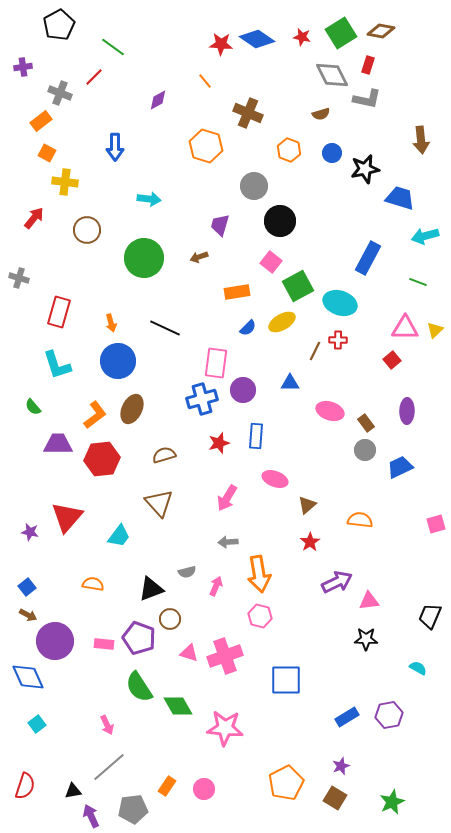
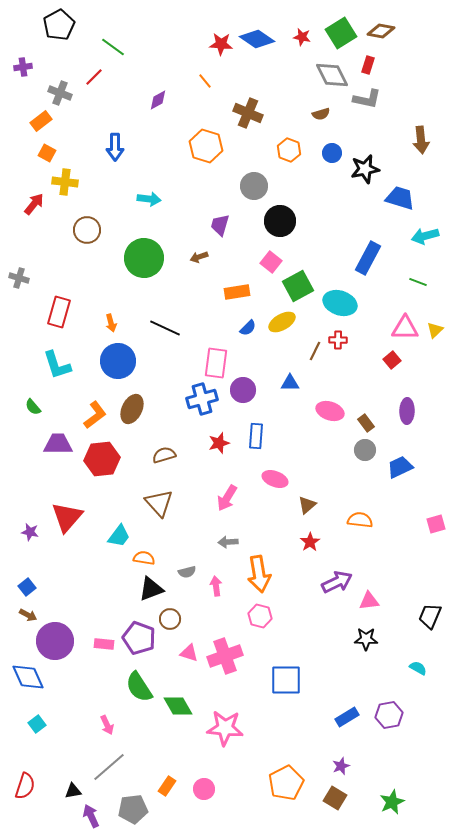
red arrow at (34, 218): moved 14 px up
orange semicircle at (93, 584): moved 51 px right, 26 px up
pink arrow at (216, 586): rotated 30 degrees counterclockwise
